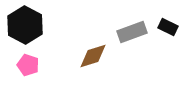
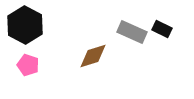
black rectangle: moved 6 px left, 2 px down
gray rectangle: rotated 44 degrees clockwise
